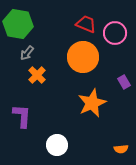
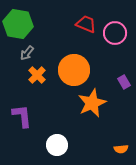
orange circle: moved 9 px left, 13 px down
purple L-shape: rotated 10 degrees counterclockwise
